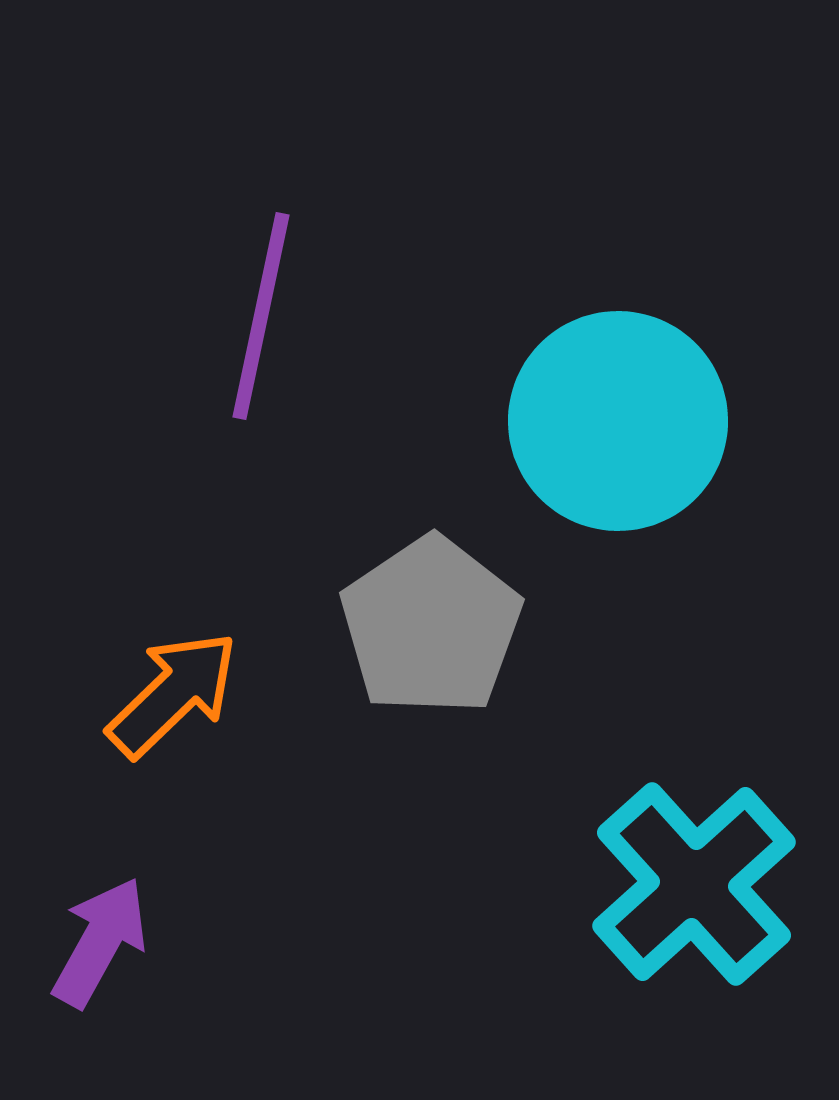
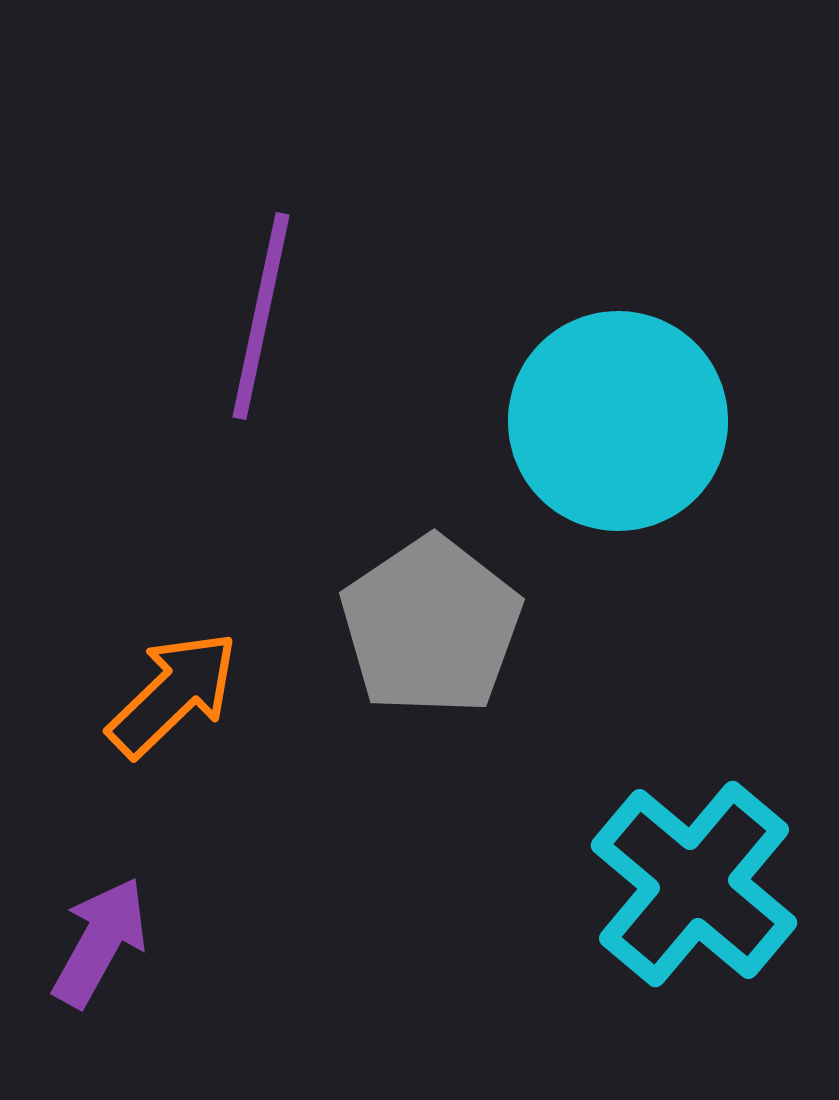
cyan cross: rotated 8 degrees counterclockwise
